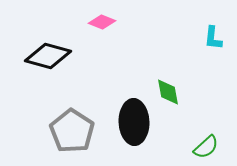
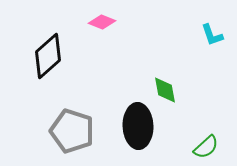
cyan L-shape: moved 1 px left, 3 px up; rotated 25 degrees counterclockwise
black diamond: rotated 57 degrees counterclockwise
green diamond: moved 3 px left, 2 px up
black ellipse: moved 4 px right, 4 px down
gray pentagon: rotated 15 degrees counterclockwise
